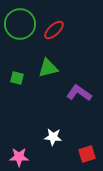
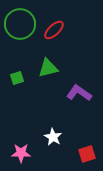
green square: rotated 32 degrees counterclockwise
white star: rotated 24 degrees clockwise
pink star: moved 2 px right, 4 px up
